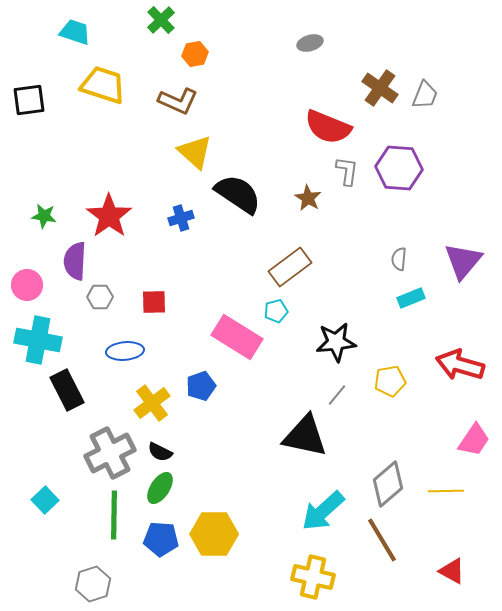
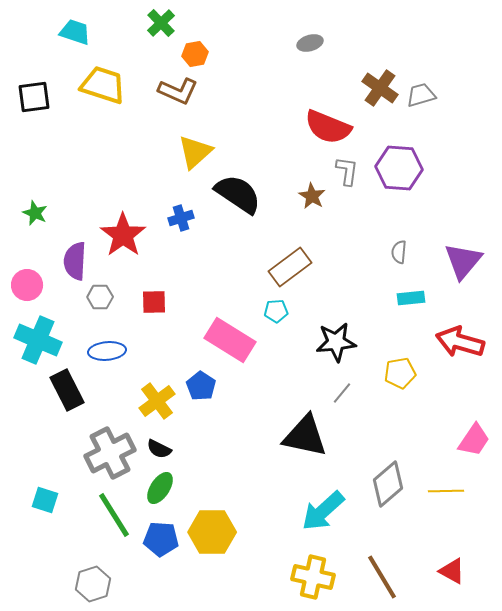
green cross at (161, 20): moved 3 px down
gray trapezoid at (425, 95): moved 4 px left; rotated 128 degrees counterclockwise
black square at (29, 100): moved 5 px right, 3 px up
brown L-shape at (178, 101): moved 10 px up
yellow triangle at (195, 152): rotated 36 degrees clockwise
brown star at (308, 198): moved 4 px right, 2 px up
green star at (44, 216): moved 9 px left, 3 px up; rotated 15 degrees clockwise
red star at (109, 216): moved 14 px right, 19 px down
gray semicircle at (399, 259): moved 7 px up
cyan rectangle at (411, 298): rotated 16 degrees clockwise
cyan pentagon at (276, 311): rotated 10 degrees clockwise
pink rectangle at (237, 337): moved 7 px left, 3 px down
cyan cross at (38, 340): rotated 12 degrees clockwise
blue ellipse at (125, 351): moved 18 px left
red arrow at (460, 365): moved 23 px up
yellow pentagon at (390, 381): moved 10 px right, 8 px up
blue pentagon at (201, 386): rotated 20 degrees counterclockwise
gray line at (337, 395): moved 5 px right, 2 px up
yellow cross at (152, 403): moved 5 px right, 2 px up
black semicircle at (160, 452): moved 1 px left, 3 px up
cyan square at (45, 500): rotated 28 degrees counterclockwise
green line at (114, 515): rotated 33 degrees counterclockwise
yellow hexagon at (214, 534): moved 2 px left, 2 px up
brown line at (382, 540): moved 37 px down
